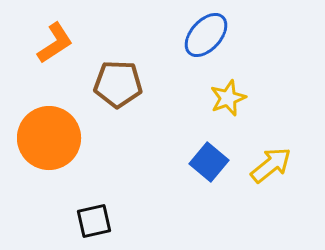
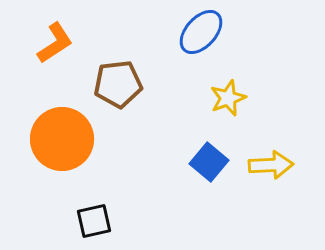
blue ellipse: moved 5 px left, 3 px up
brown pentagon: rotated 9 degrees counterclockwise
orange circle: moved 13 px right, 1 px down
yellow arrow: rotated 36 degrees clockwise
